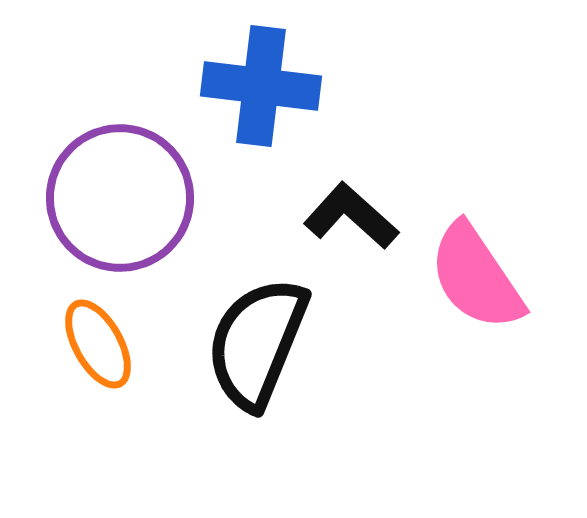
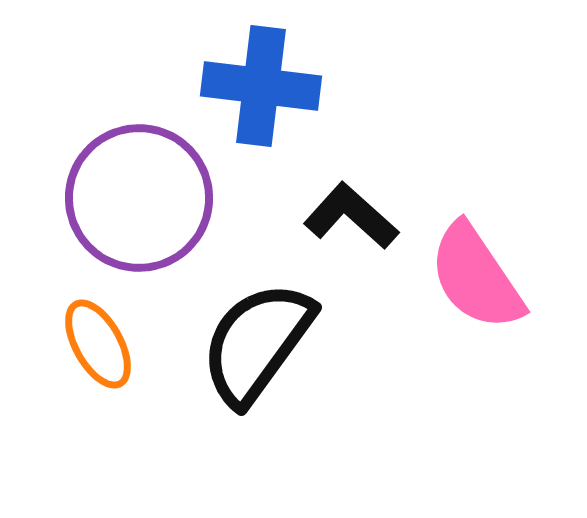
purple circle: moved 19 px right
black semicircle: rotated 14 degrees clockwise
